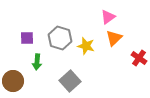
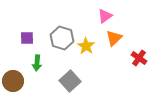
pink triangle: moved 3 px left, 1 px up
gray hexagon: moved 2 px right
yellow star: rotated 18 degrees clockwise
green arrow: moved 1 px down
